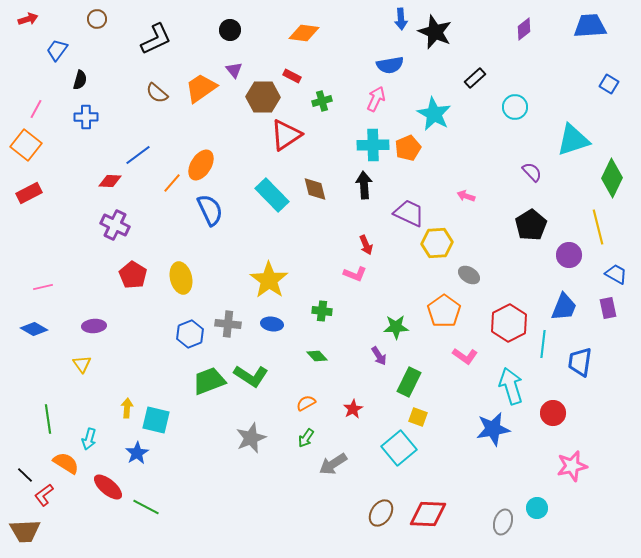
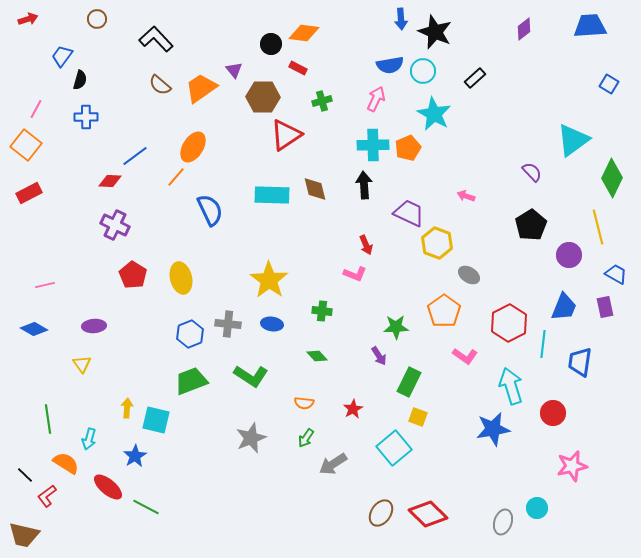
black circle at (230, 30): moved 41 px right, 14 px down
black L-shape at (156, 39): rotated 108 degrees counterclockwise
blue trapezoid at (57, 50): moved 5 px right, 6 px down
red rectangle at (292, 76): moved 6 px right, 8 px up
brown semicircle at (157, 93): moved 3 px right, 8 px up
cyan circle at (515, 107): moved 92 px left, 36 px up
cyan triangle at (573, 140): rotated 18 degrees counterclockwise
blue line at (138, 155): moved 3 px left, 1 px down
orange ellipse at (201, 165): moved 8 px left, 18 px up
orange line at (172, 183): moved 4 px right, 6 px up
cyan rectangle at (272, 195): rotated 44 degrees counterclockwise
yellow hexagon at (437, 243): rotated 24 degrees clockwise
pink line at (43, 287): moved 2 px right, 2 px up
purple rectangle at (608, 308): moved 3 px left, 1 px up
green trapezoid at (209, 381): moved 18 px left
orange semicircle at (306, 403): moved 2 px left; rotated 144 degrees counterclockwise
cyan square at (399, 448): moved 5 px left
blue star at (137, 453): moved 2 px left, 3 px down
red L-shape at (44, 495): moved 3 px right, 1 px down
red diamond at (428, 514): rotated 42 degrees clockwise
brown trapezoid at (25, 531): moved 1 px left, 4 px down; rotated 16 degrees clockwise
